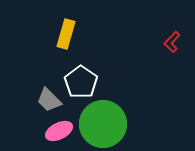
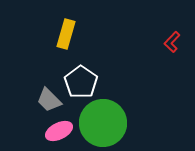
green circle: moved 1 px up
